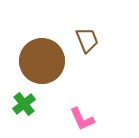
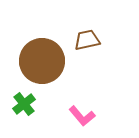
brown trapezoid: rotated 80 degrees counterclockwise
pink L-shape: moved 3 px up; rotated 16 degrees counterclockwise
